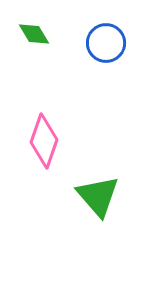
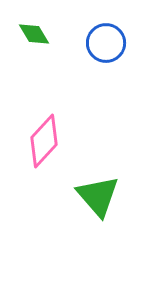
pink diamond: rotated 24 degrees clockwise
